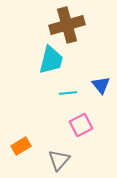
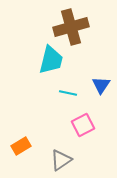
brown cross: moved 4 px right, 2 px down
blue triangle: rotated 12 degrees clockwise
cyan line: rotated 18 degrees clockwise
pink square: moved 2 px right
gray triangle: moved 2 px right; rotated 15 degrees clockwise
